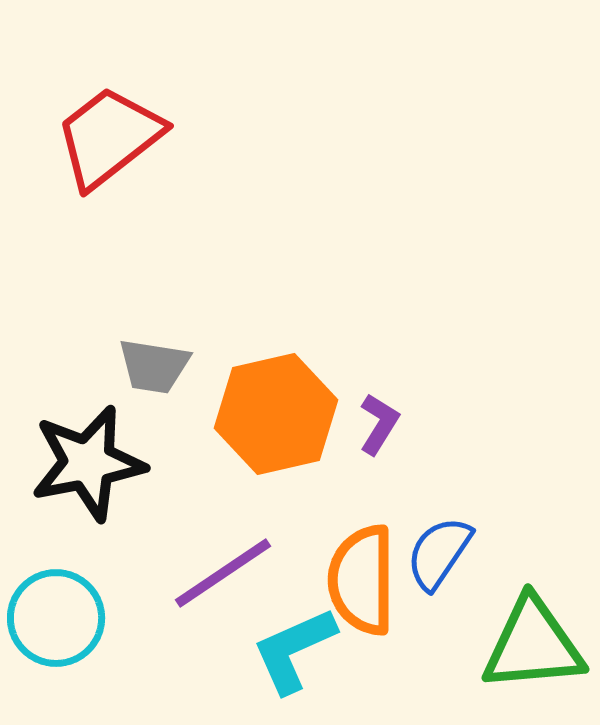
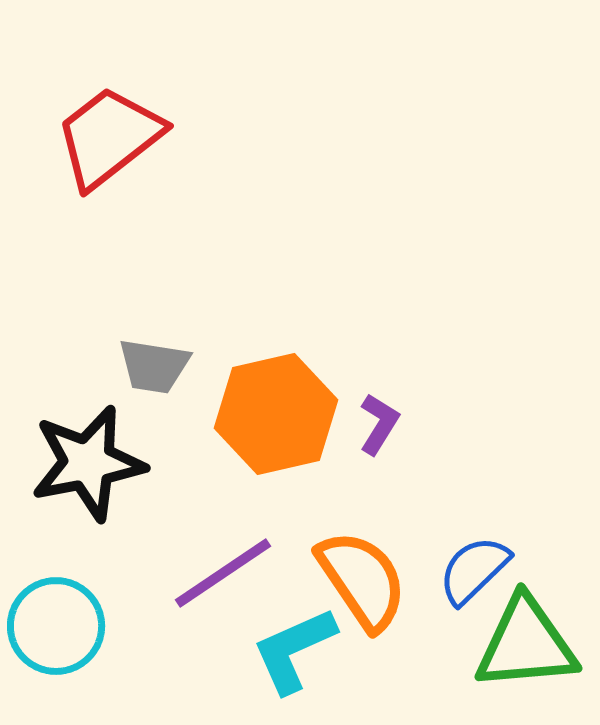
blue semicircle: moved 35 px right, 17 px down; rotated 12 degrees clockwise
orange semicircle: rotated 146 degrees clockwise
cyan circle: moved 8 px down
green triangle: moved 7 px left, 1 px up
